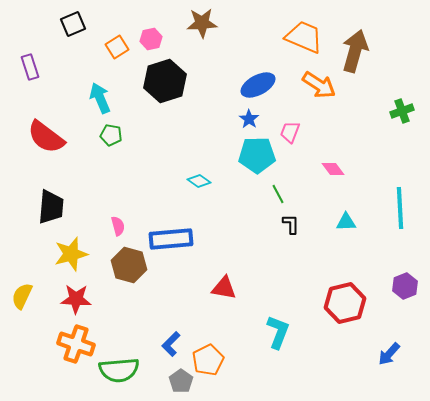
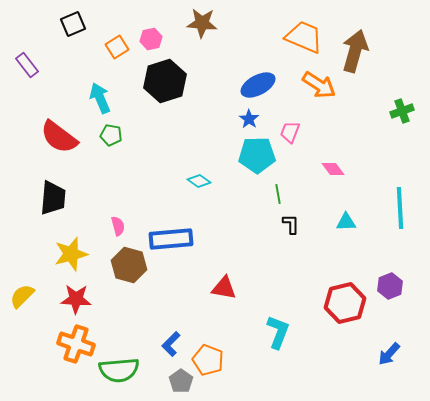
brown star: rotated 8 degrees clockwise
purple rectangle: moved 3 px left, 2 px up; rotated 20 degrees counterclockwise
red semicircle: moved 13 px right
green line: rotated 18 degrees clockwise
black trapezoid: moved 2 px right, 9 px up
purple hexagon: moved 15 px left
yellow semicircle: rotated 20 degrees clockwise
orange pentagon: rotated 24 degrees counterclockwise
